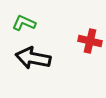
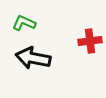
red cross: rotated 20 degrees counterclockwise
